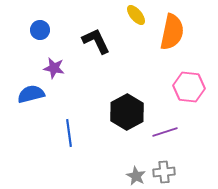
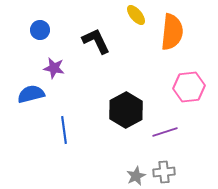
orange semicircle: rotated 6 degrees counterclockwise
pink hexagon: rotated 12 degrees counterclockwise
black hexagon: moved 1 px left, 2 px up
blue line: moved 5 px left, 3 px up
gray star: rotated 18 degrees clockwise
